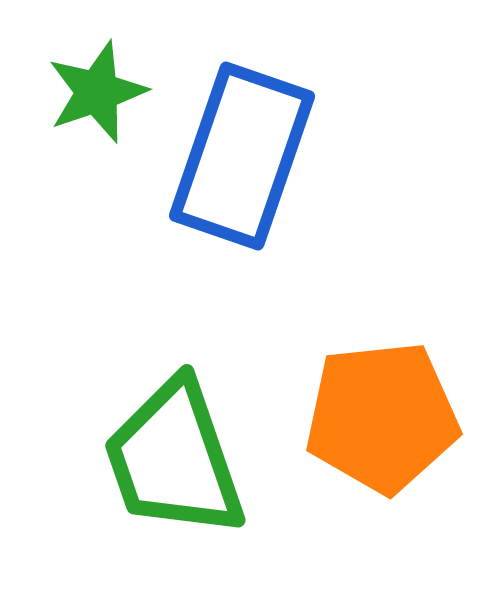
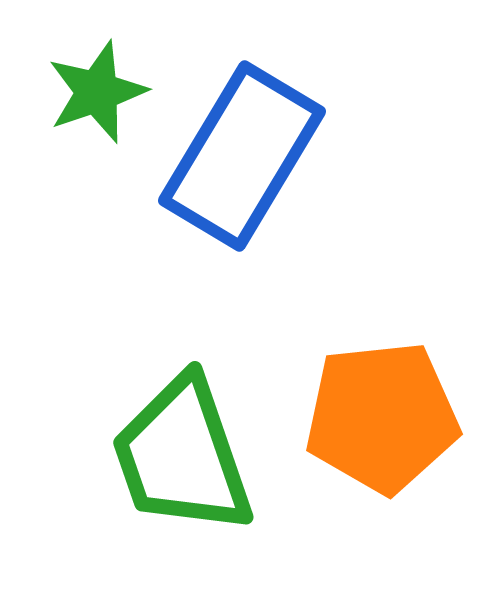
blue rectangle: rotated 12 degrees clockwise
green trapezoid: moved 8 px right, 3 px up
